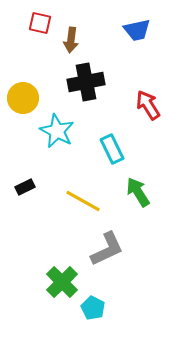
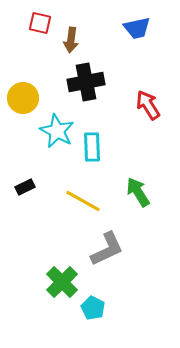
blue trapezoid: moved 2 px up
cyan rectangle: moved 20 px left, 2 px up; rotated 24 degrees clockwise
